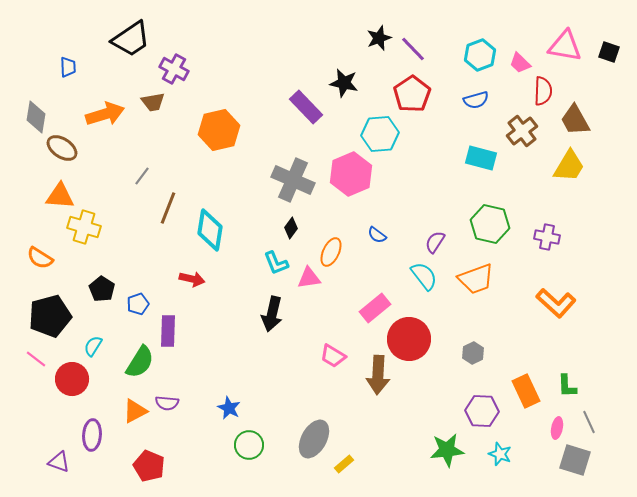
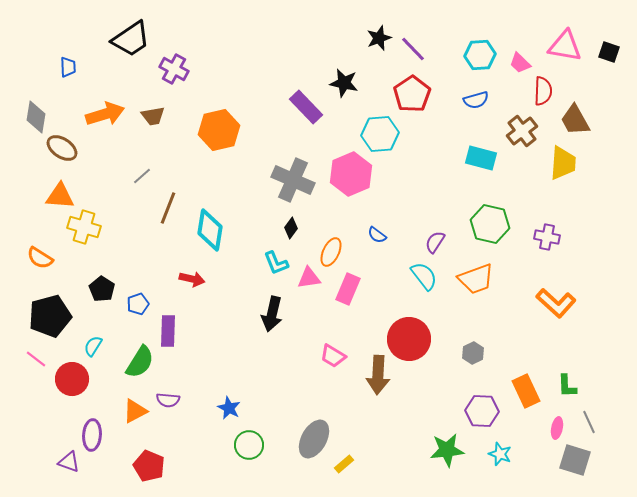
cyan hexagon at (480, 55): rotated 16 degrees clockwise
brown trapezoid at (153, 102): moved 14 px down
yellow trapezoid at (569, 166): moved 6 px left, 3 px up; rotated 27 degrees counterclockwise
gray line at (142, 176): rotated 12 degrees clockwise
pink rectangle at (375, 308): moved 27 px left, 19 px up; rotated 28 degrees counterclockwise
purple semicircle at (167, 403): moved 1 px right, 3 px up
purple triangle at (59, 462): moved 10 px right
